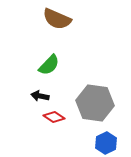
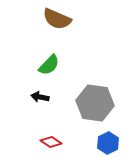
black arrow: moved 1 px down
red diamond: moved 3 px left, 25 px down
blue hexagon: moved 2 px right
